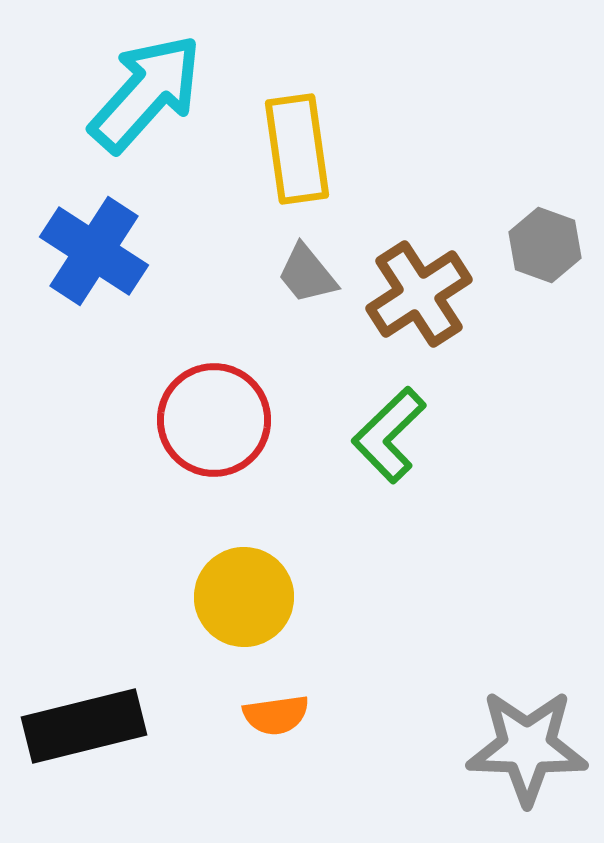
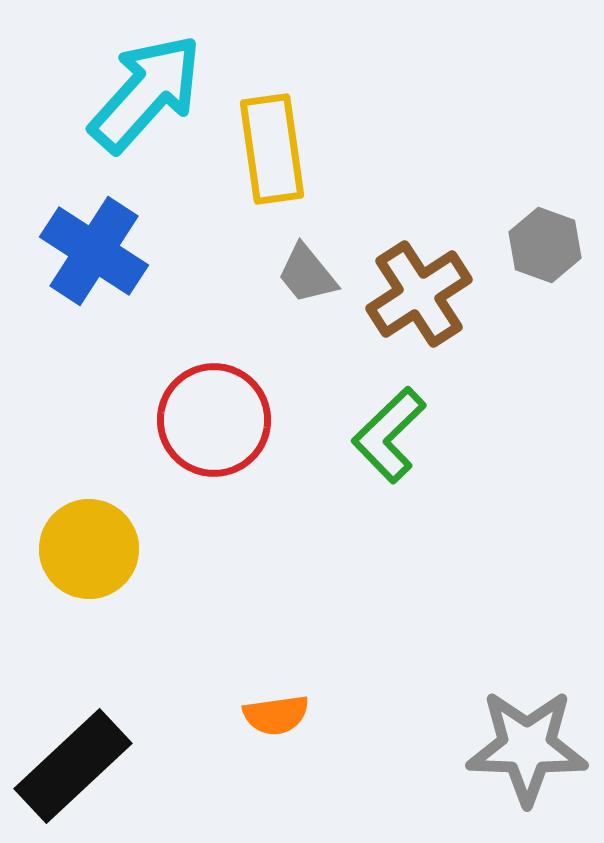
yellow rectangle: moved 25 px left
yellow circle: moved 155 px left, 48 px up
black rectangle: moved 11 px left, 40 px down; rotated 29 degrees counterclockwise
